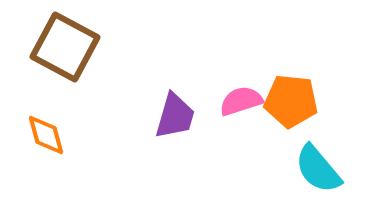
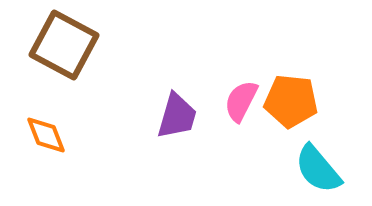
brown square: moved 1 px left, 2 px up
pink semicircle: rotated 45 degrees counterclockwise
purple trapezoid: moved 2 px right
orange diamond: rotated 6 degrees counterclockwise
